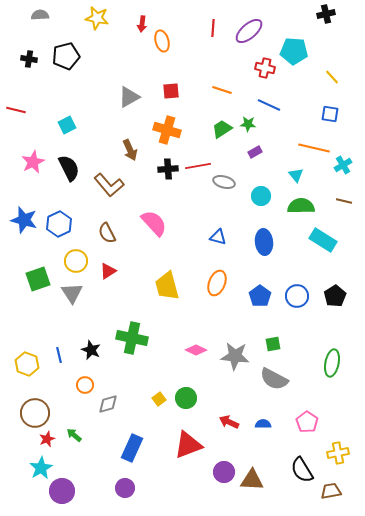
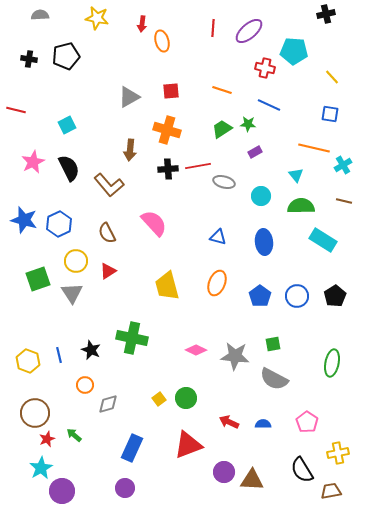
brown arrow at (130, 150): rotated 30 degrees clockwise
yellow hexagon at (27, 364): moved 1 px right, 3 px up
